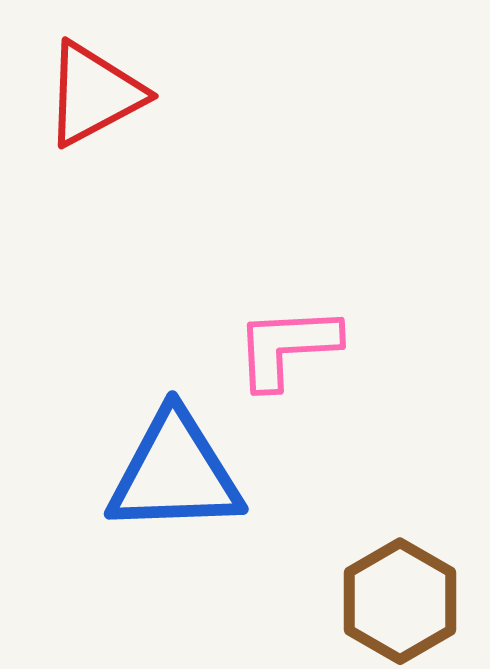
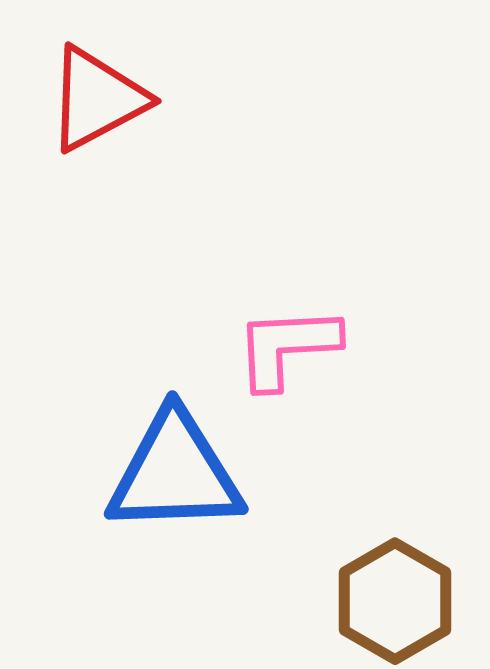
red triangle: moved 3 px right, 5 px down
brown hexagon: moved 5 px left
